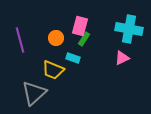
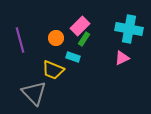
pink rectangle: rotated 30 degrees clockwise
cyan rectangle: moved 1 px up
gray triangle: rotated 32 degrees counterclockwise
